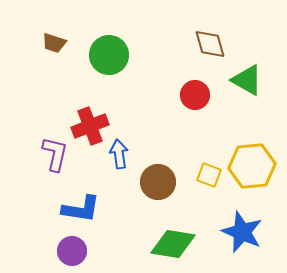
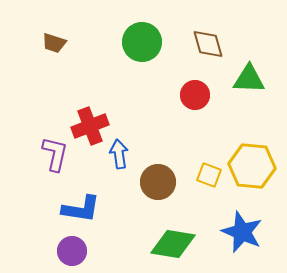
brown diamond: moved 2 px left
green circle: moved 33 px right, 13 px up
green triangle: moved 2 px right, 1 px up; rotated 28 degrees counterclockwise
yellow hexagon: rotated 12 degrees clockwise
